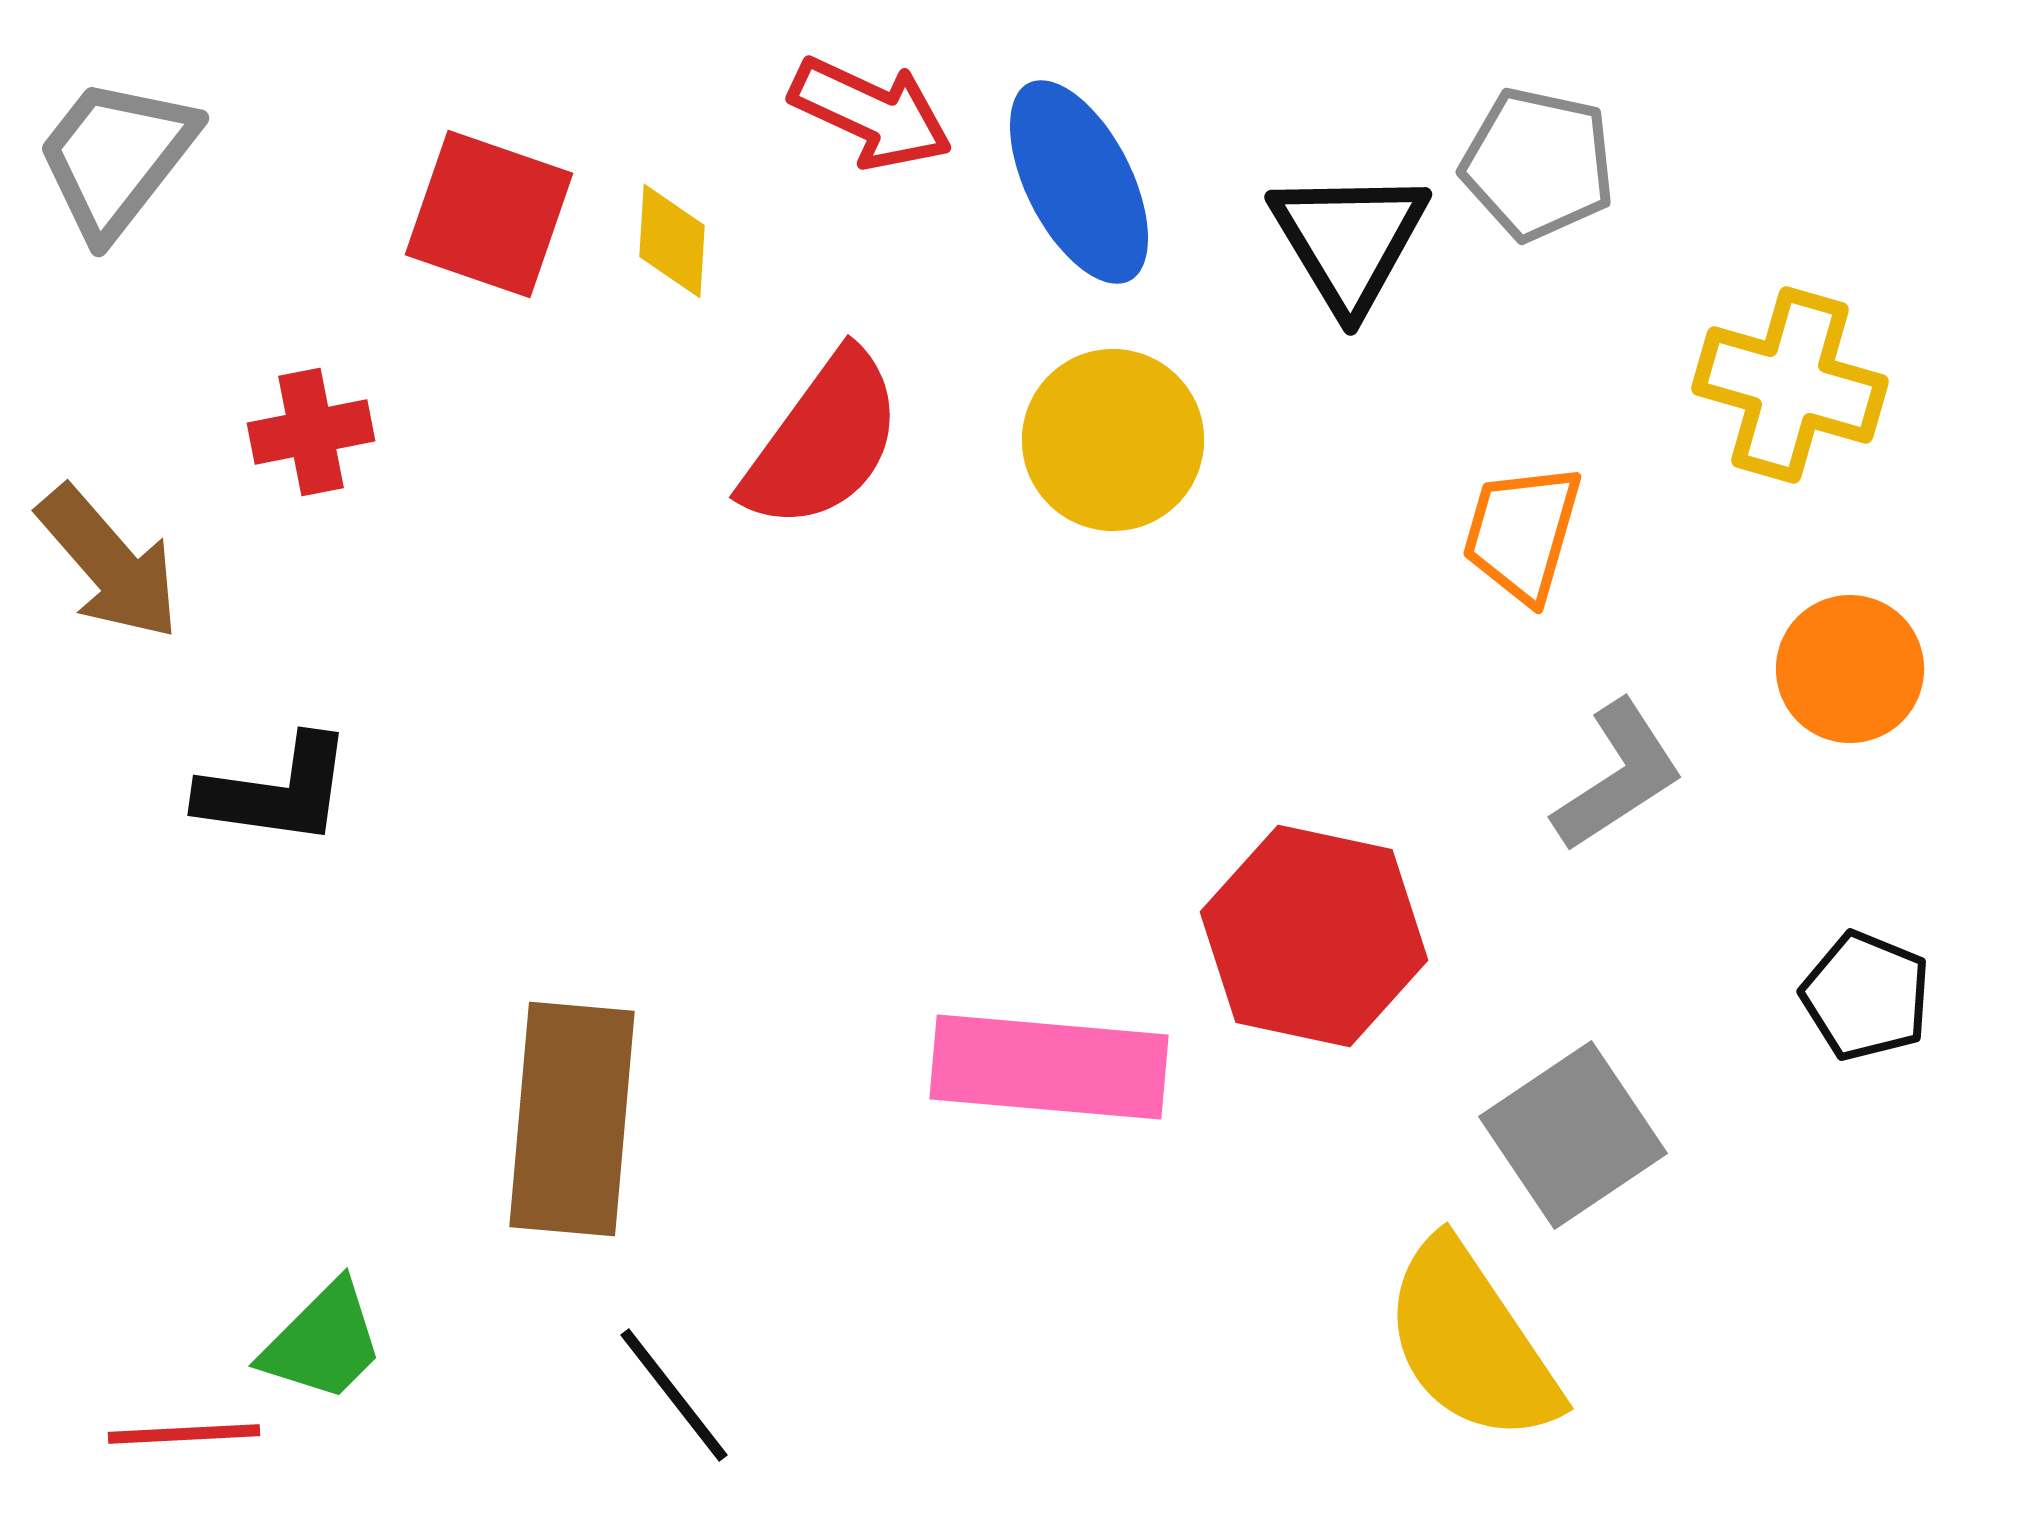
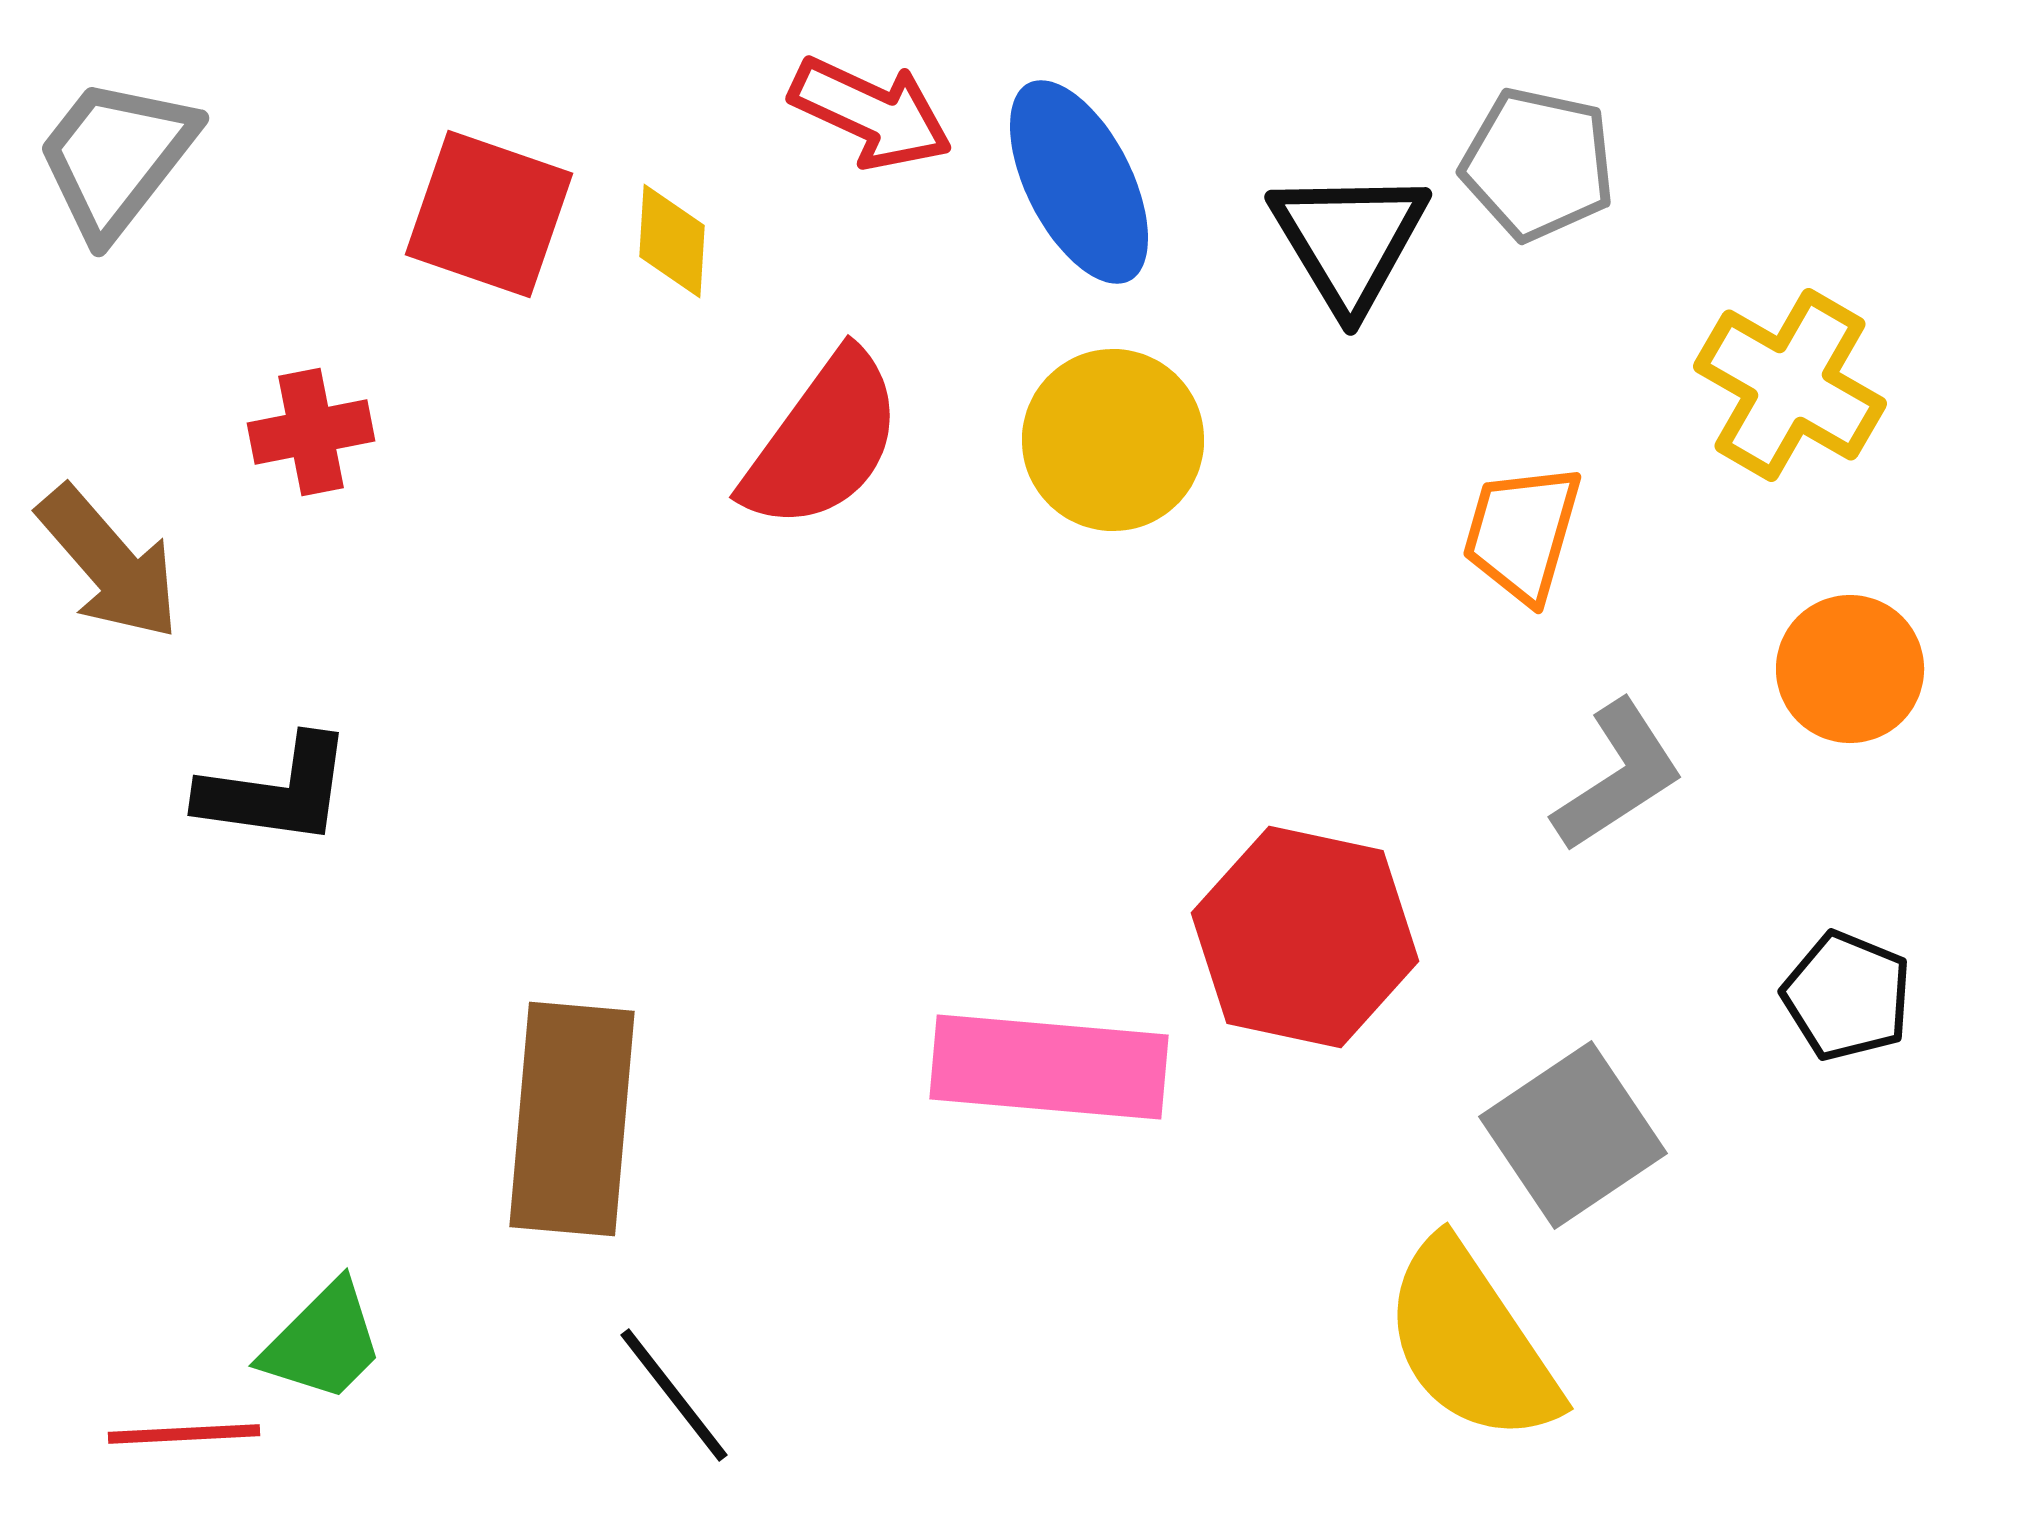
yellow cross: rotated 14 degrees clockwise
red hexagon: moved 9 px left, 1 px down
black pentagon: moved 19 px left
